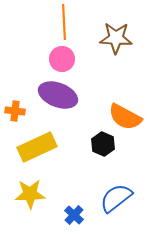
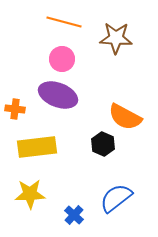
orange line: rotated 72 degrees counterclockwise
orange cross: moved 2 px up
yellow rectangle: rotated 18 degrees clockwise
